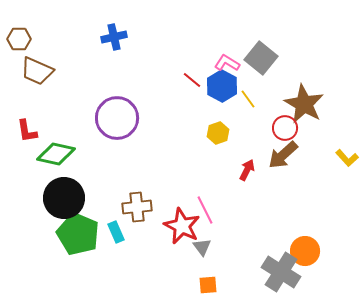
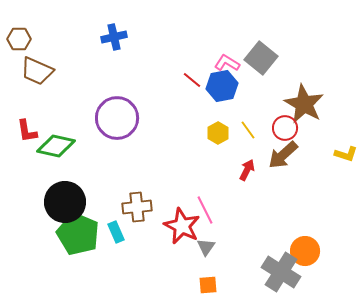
blue hexagon: rotated 20 degrees clockwise
yellow line: moved 31 px down
yellow hexagon: rotated 10 degrees counterclockwise
green diamond: moved 8 px up
yellow L-shape: moved 1 px left, 4 px up; rotated 30 degrees counterclockwise
black circle: moved 1 px right, 4 px down
gray triangle: moved 4 px right; rotated 12 degrees clockwise
